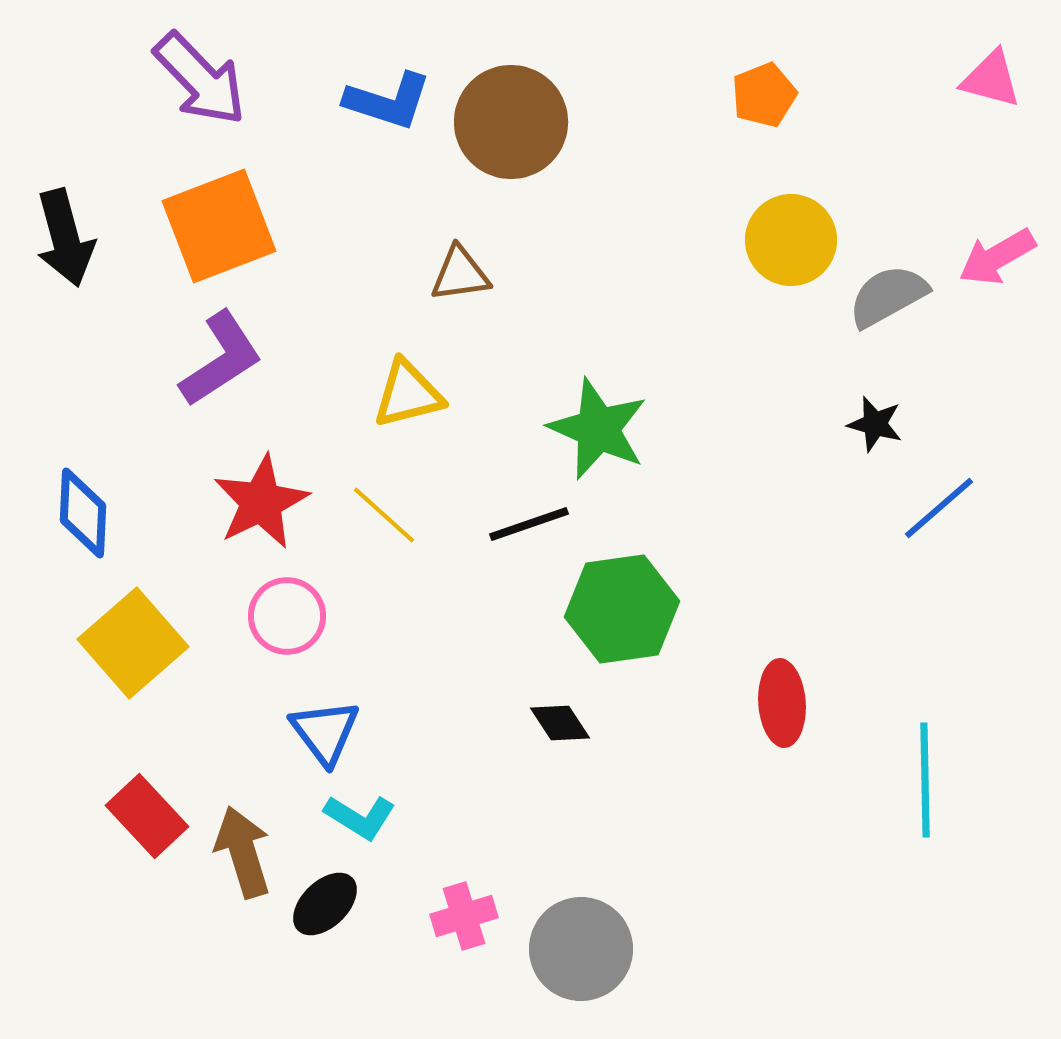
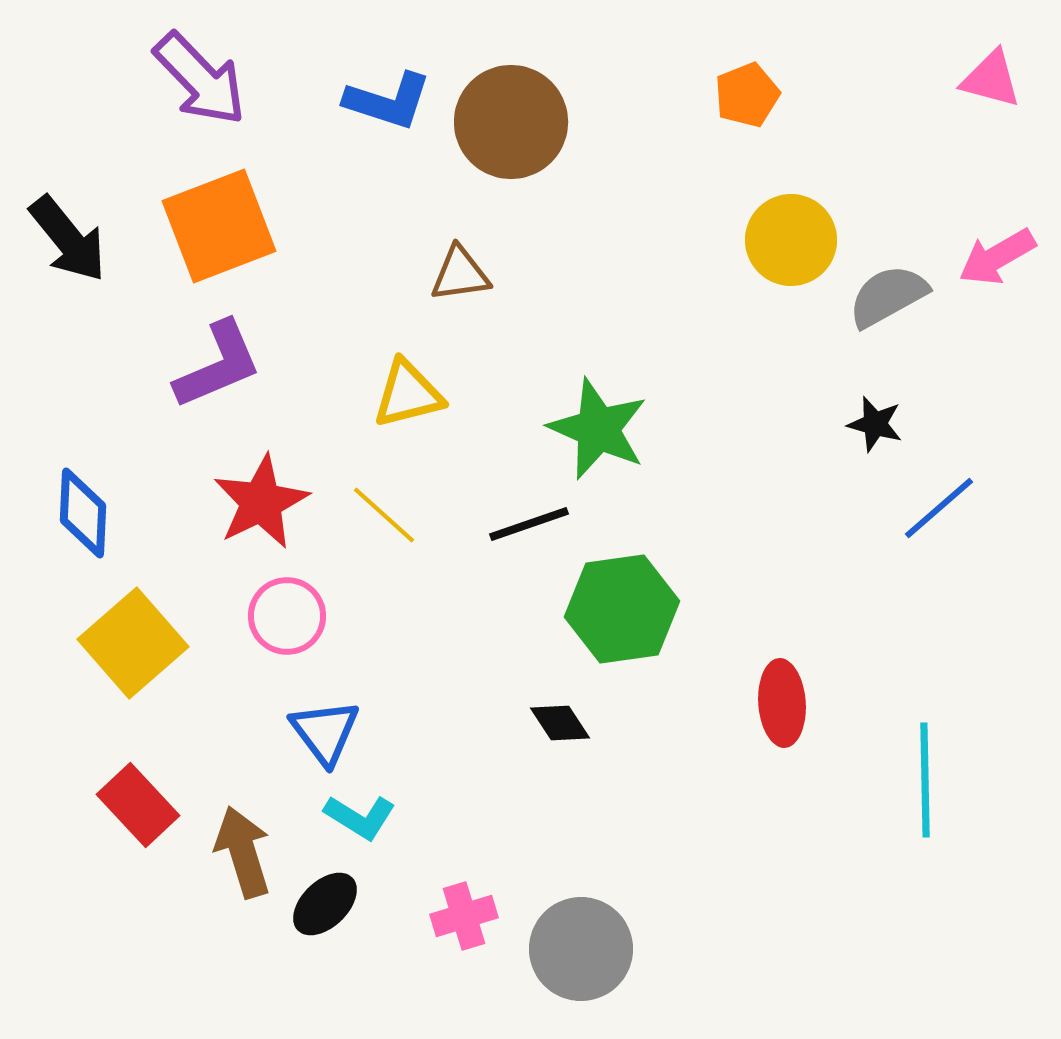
orange pentagon: moved 17 px left
black arrow: moved 3 px right, 1 px down; rotated 24 degrees counterclockwise
purple L-shape: moved 3 px left, 6 px down; rotated 10 degrees clockwise
red rectangle: moved 9 px left, 11 px up
